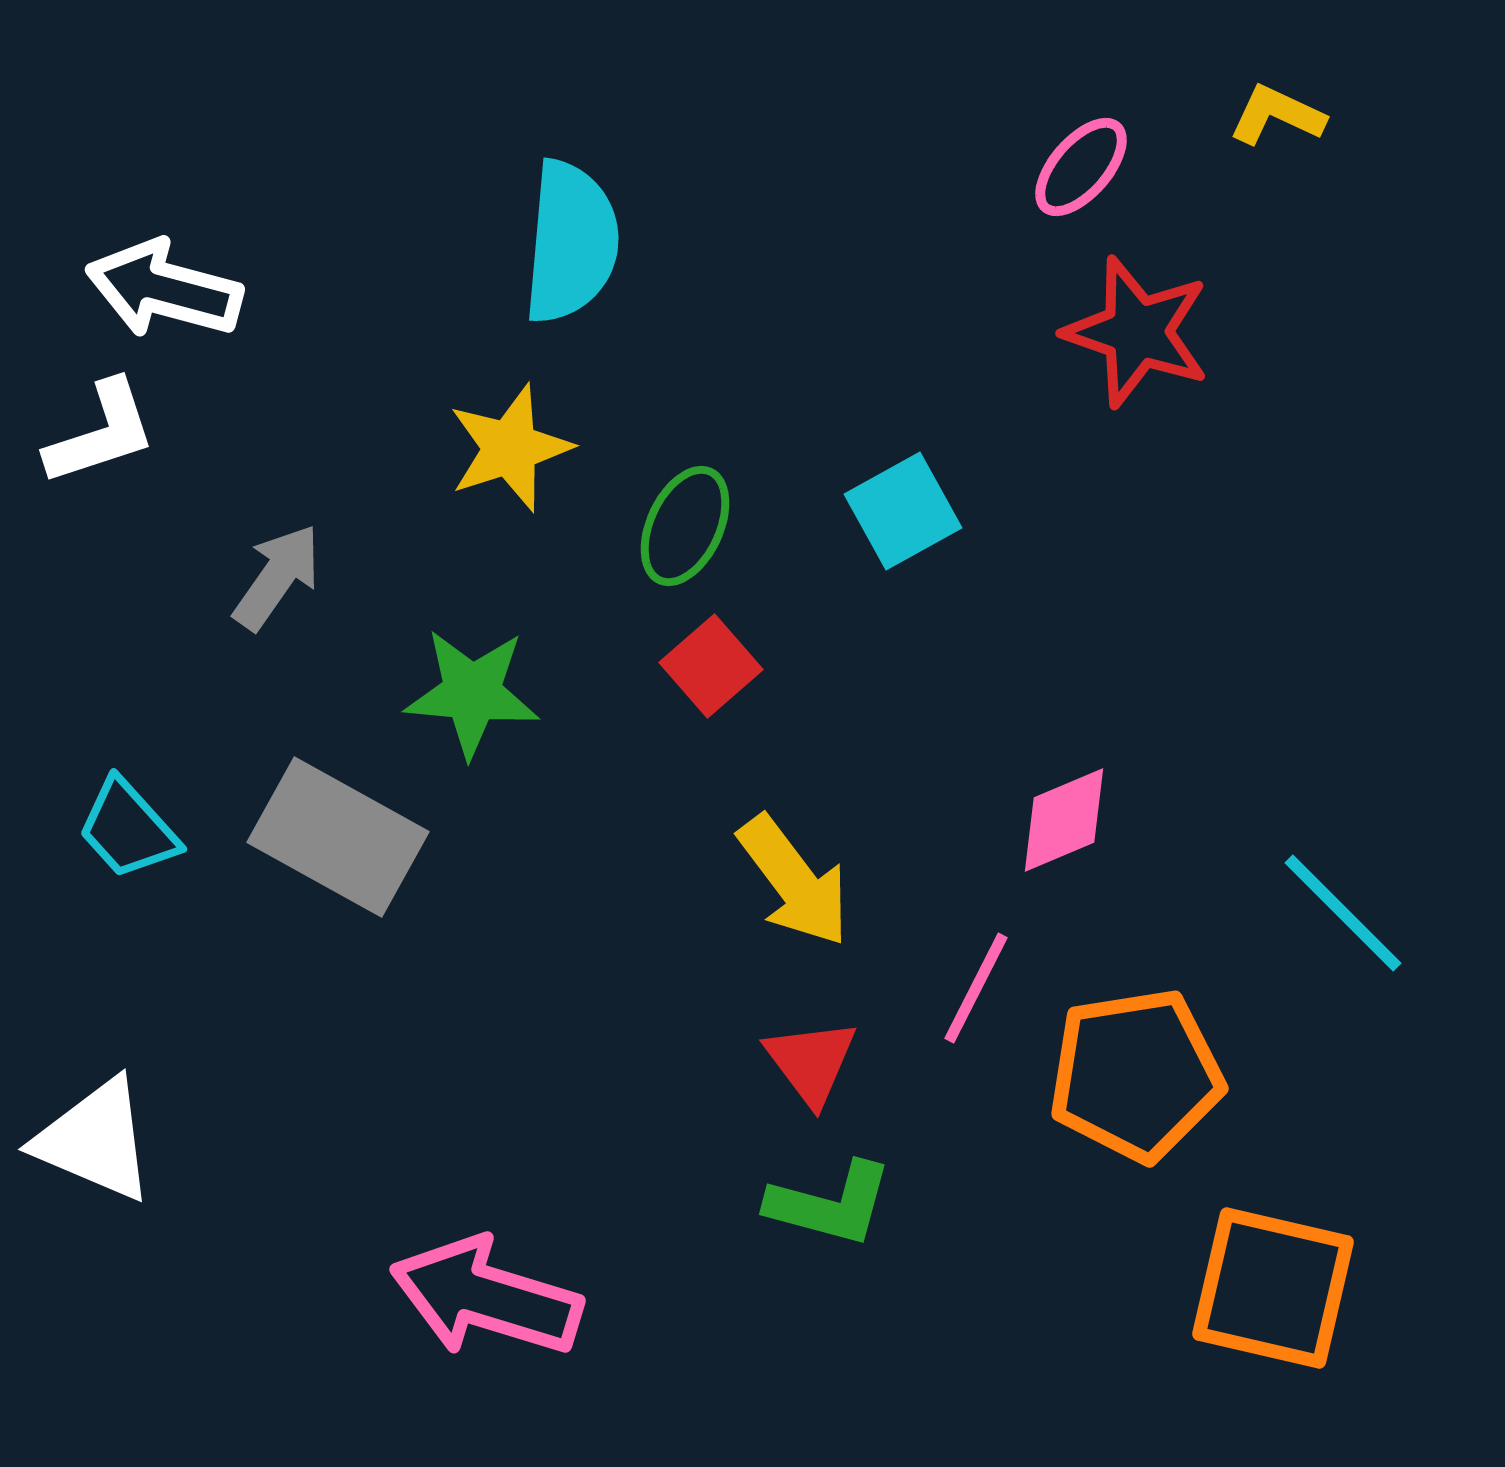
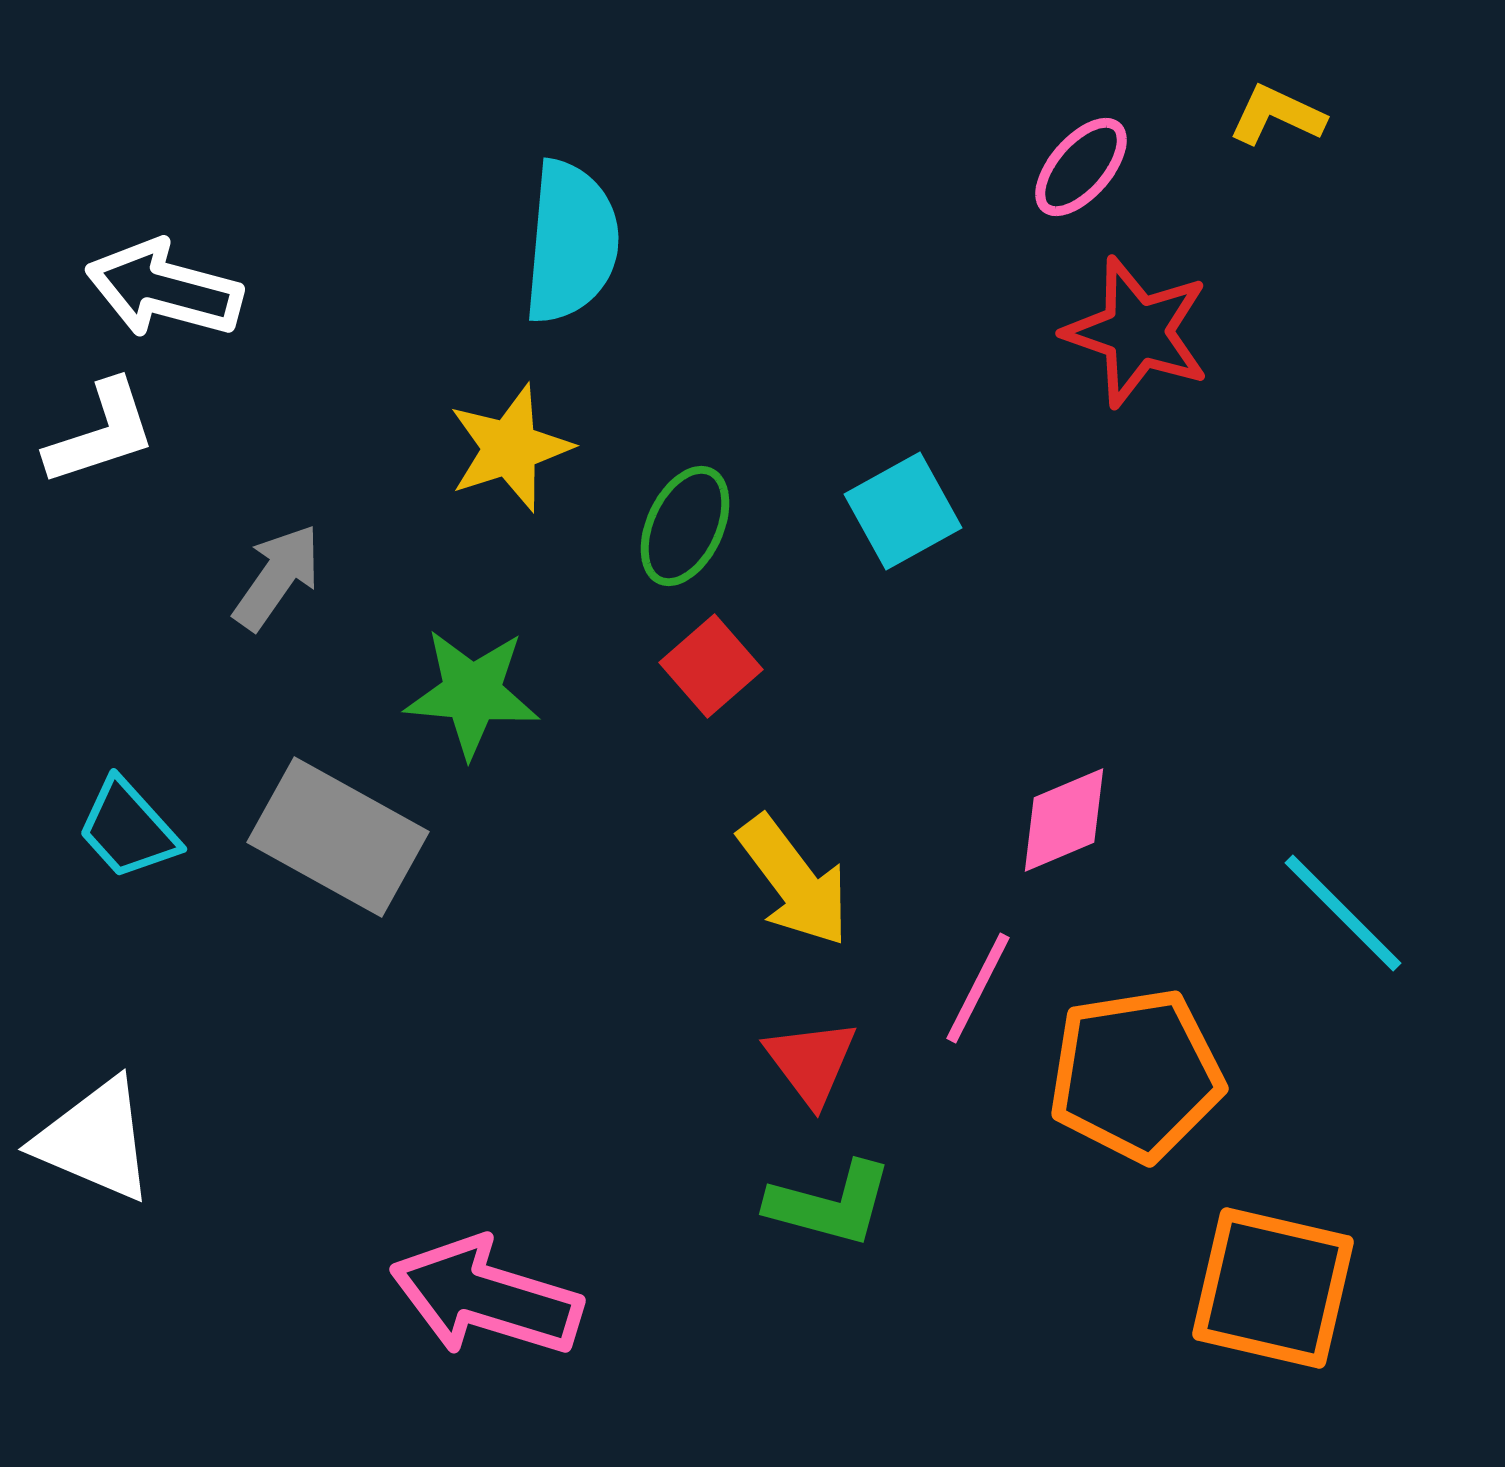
pink line: moved 2 px right
